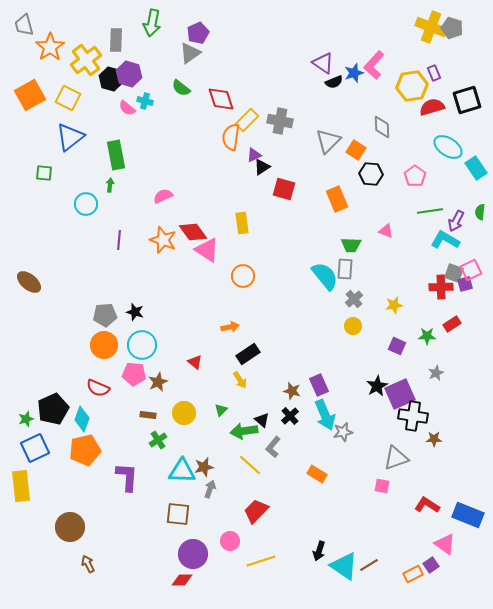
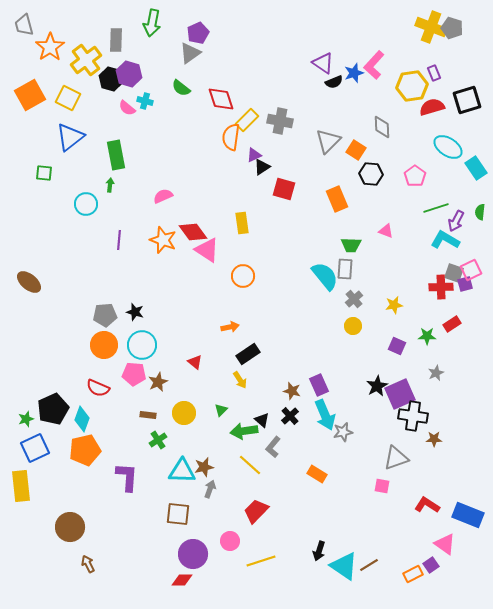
green line at (430, 211): moved 6 px right, 3 px up; rotated 10 degrees counterclockwise
